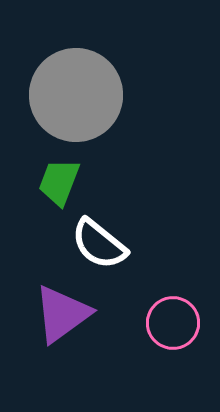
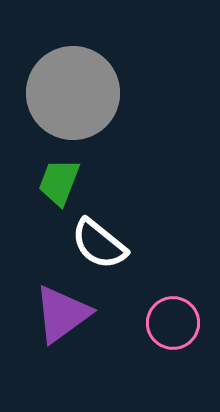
gray circle: moved 3 px left, 2 px up
